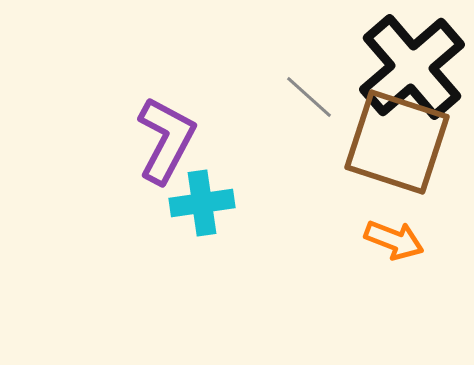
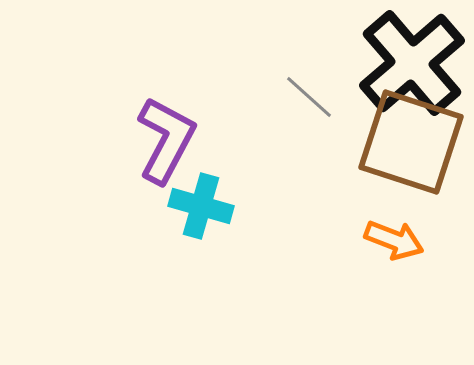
black cross: moved 4 px up
brown square: moved 14 px right
cyan cross: moved 1 px left, 3 px down; rotated 24 degrees clockwise
